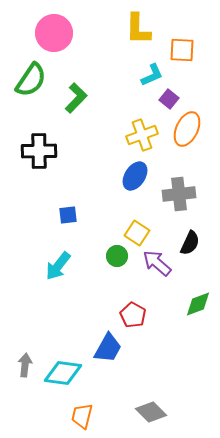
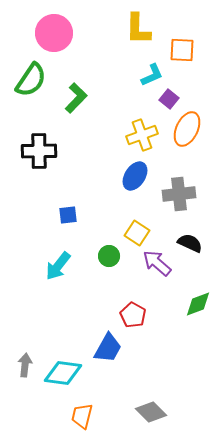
black semicircle: rotated 90 degrees counterclockwise
green circle: moved 8 px left
